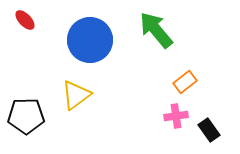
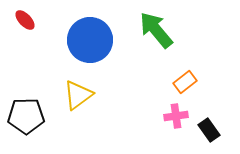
yellow triangle: moved 2 px right
